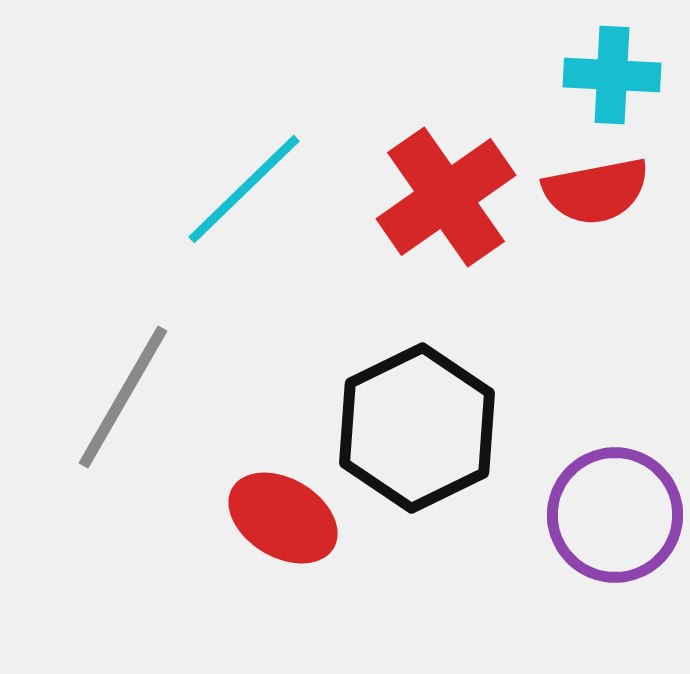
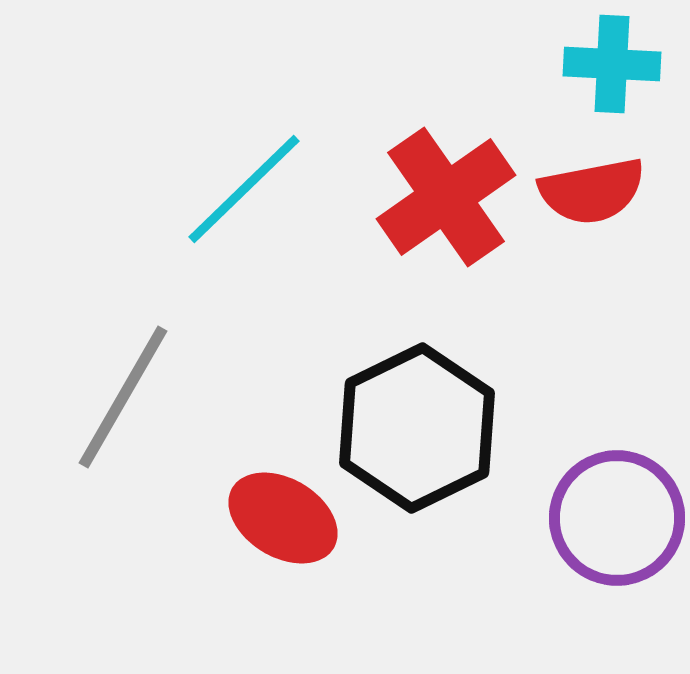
cyan cross: moved 11 px up
red semicircle: moved 4 px left
purple circle: moved 2 px right, 3 px down
